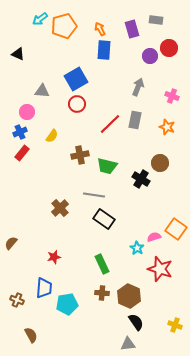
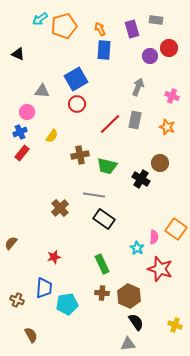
pink semicircle at (154, 237): rotated 112 degrees clockwise
